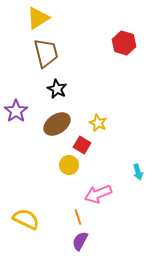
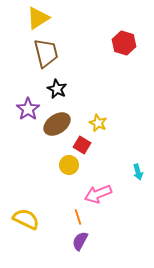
purple star: moved 12 px right, 2 px up
